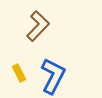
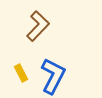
yellow rectangle: moved 2 px right
